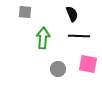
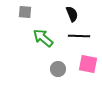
green arrow: rotated 55 degrees counterclockwise
